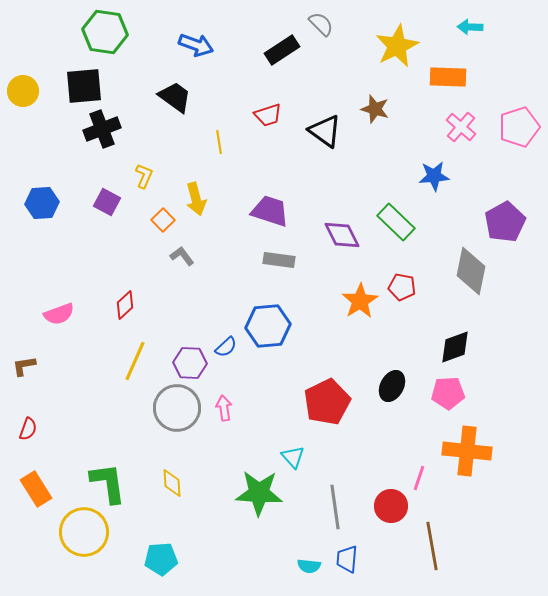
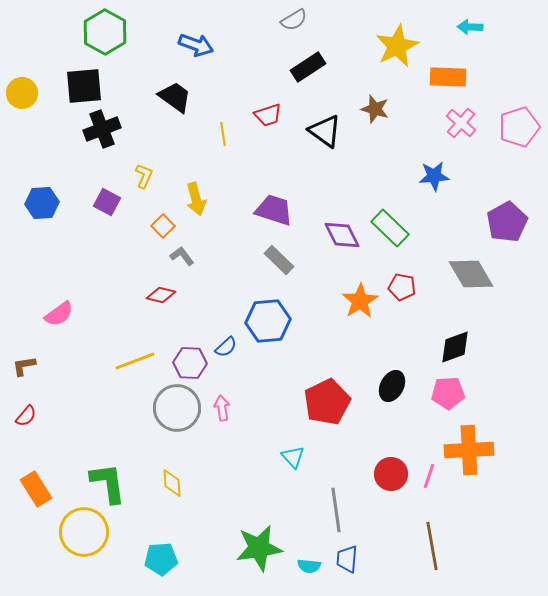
gray semicircle at (321, 24): moved 27 px left, 4 px up; rotated 104 degrees clockwise
green hexagon at (105, 32): rotated 21 degrees clockwise
black rectangle at (282, 50): moved 26 px right, 17 px down
yellow circle at (23, 91): moved 1 px left, 2 px down
pink cross at (461, 127): moved 4 px up
yellow line at (219, 142): moved 4 px right, 8 px up
purple trapezoid at (270, 211): moved 4 px right, 1 px up
orange square at (163, 220): moved 6 px down
green rectangle at (396, 222): moved 6 px left, 6 px down
purple pentagon at (505, 222): moved 2 px right
gray rectangle at (279, 260): rotated 36 degrees clockwise
gray diamond at (471, 271): moved 3 px down; rotated 42 degrees counterclockwise
red diamond at (125, 305): moved 36 px right, 10 px up; rotated 56 degrees clockwise
pink semicircle at (59, 314): rotated 16 degrees counterclockwise
blue hexagon at (268, 326): moved 5 px up
yellow line at (135, 361): rotated 45 degrees clockwise
pink arrow at (224, 408): moved 2 px left
red semicircle at (28, 429): moved 2 px left, 13 px up; rotated 20 degrees clockwise
orange cross at (467, 451): moved 2 px right, 1 px up; rotated 9 degrees counterclockwise
pink line at (419, 478): moved 10 px right, 2 px up
green star at (259, 493): moved 55 px down; rotated 12 degrees counterclockwise
red circle at (391, 506): moved 32 px up
gray line at (335, 507): moved 1 px right, 3 px down
